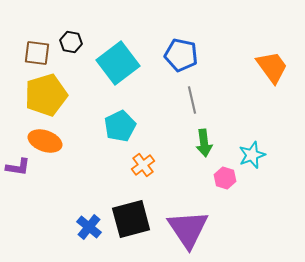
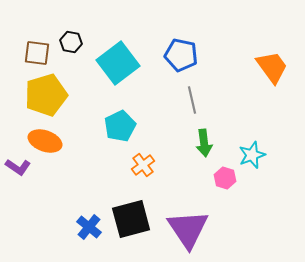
purple L-shape: rotated 25 degrees clockwise
